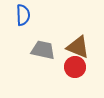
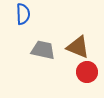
blue semicircle: moved 1 px up
red circle: moved 12 px right, 5 px down
